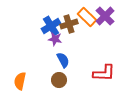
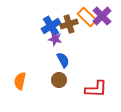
purple cross: moved 3 px left
red L-shape: moved 8 px left, 16 px down
